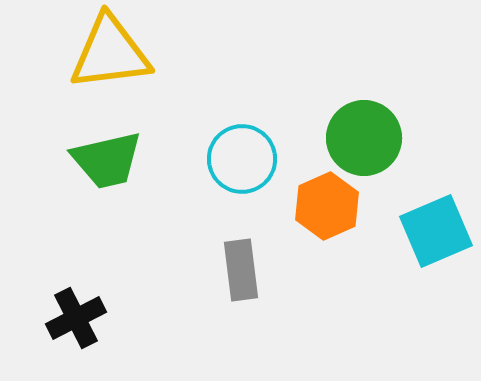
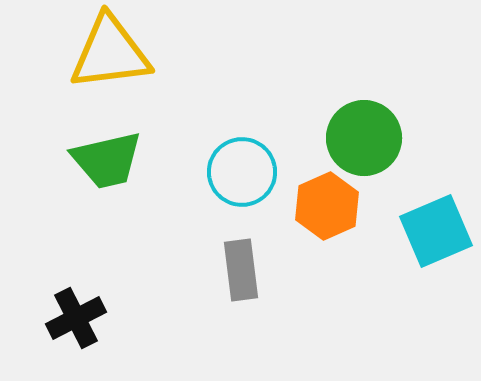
cyan circle: moved 13 px down
